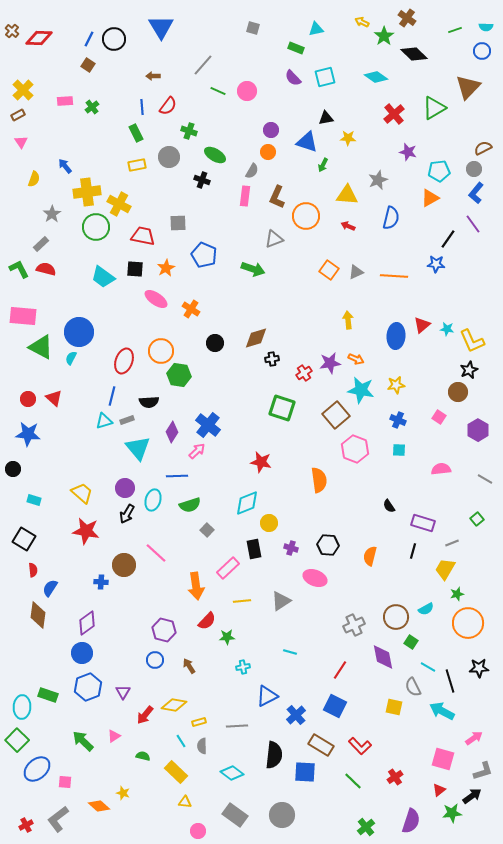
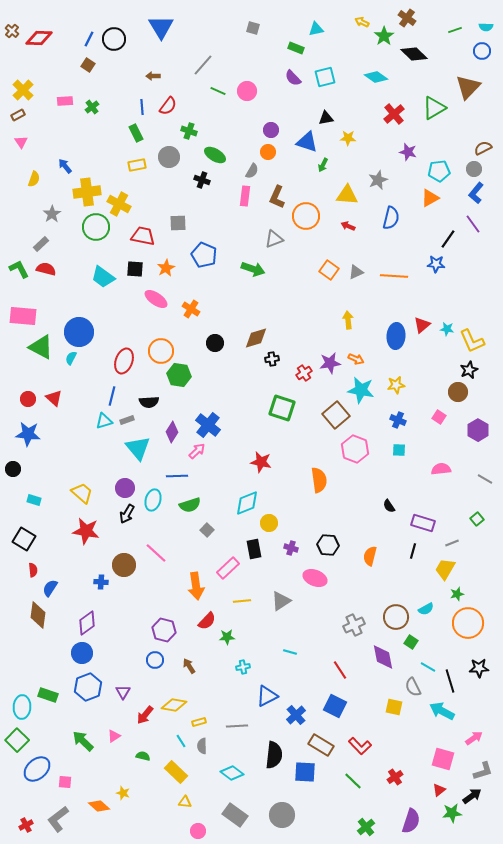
red line at (340, 670): rotated 66 degrees counterclockwise
